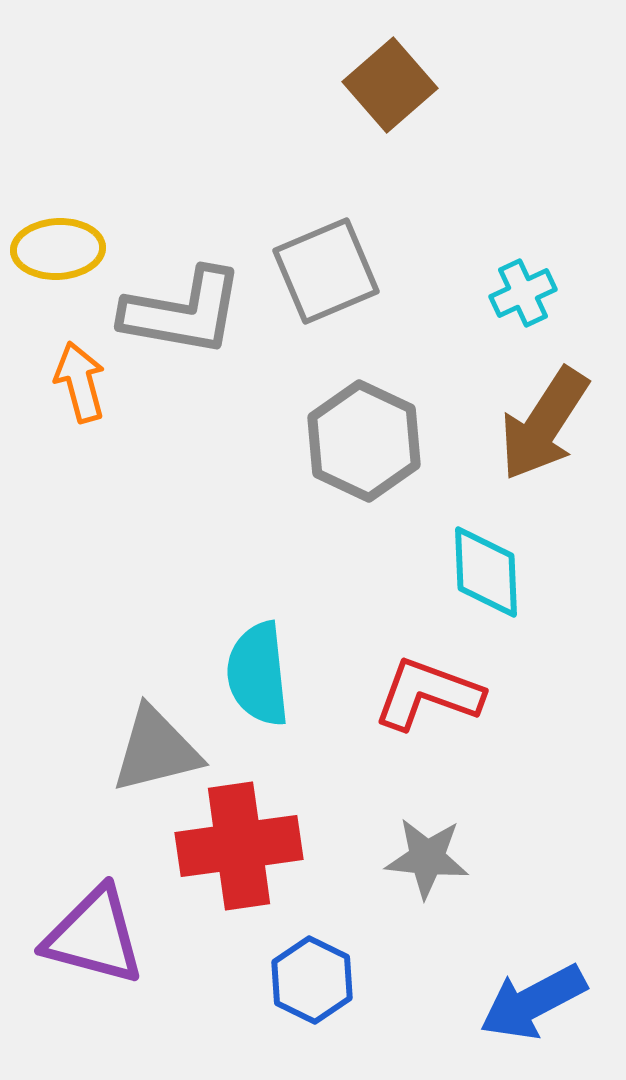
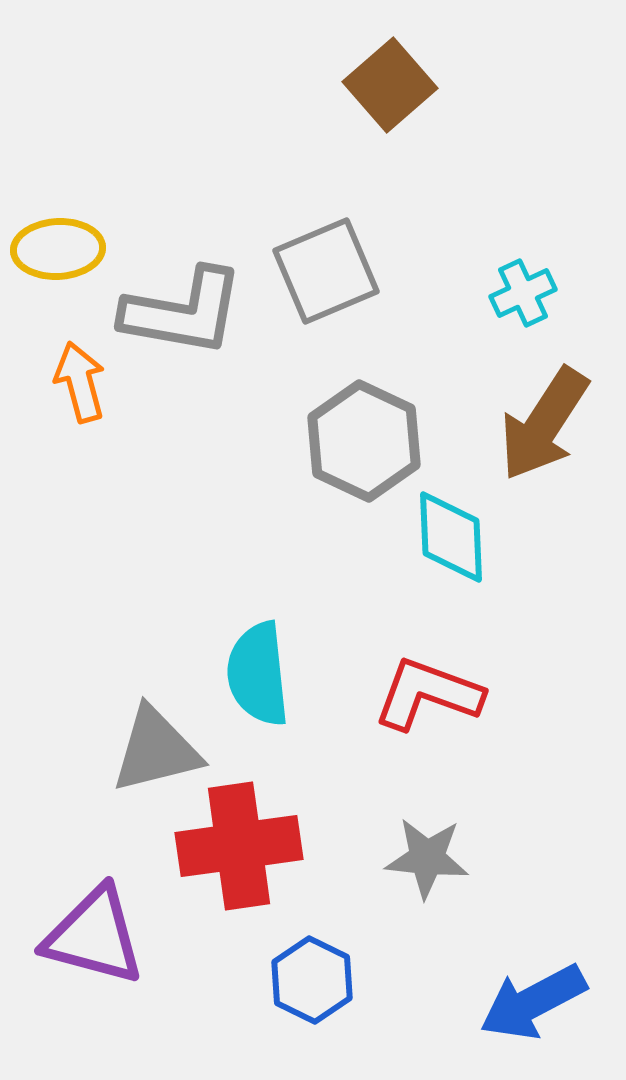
cyan diamond: moved 35 px left, 35 px up
